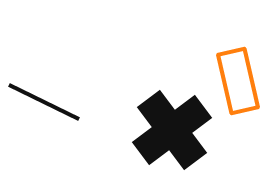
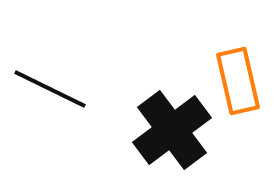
black line: moved 6 px right, 13 px up
